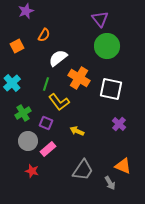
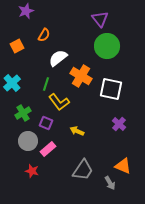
orange cross: moved 2 px right, 2 px up
